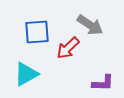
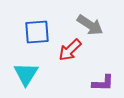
red arrow: moved 2 px right, 2 px down
cyan triangle: rotated 28 degrees counterclockwise
